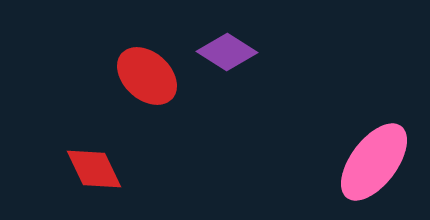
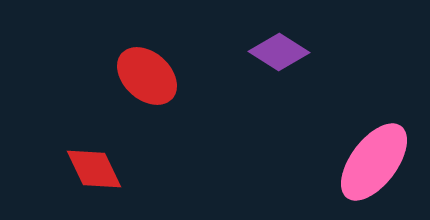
purple diamond: moved 52 px right
